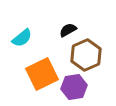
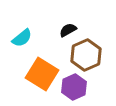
orange square: rotated 32 degrees counterclockwise
purple hexagon: rotated 15 degrees counterclockwise
